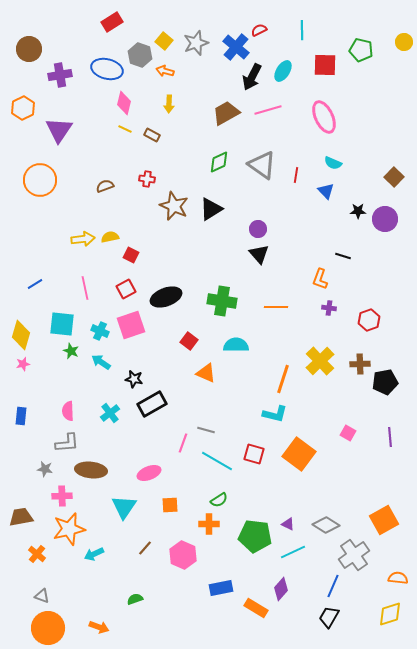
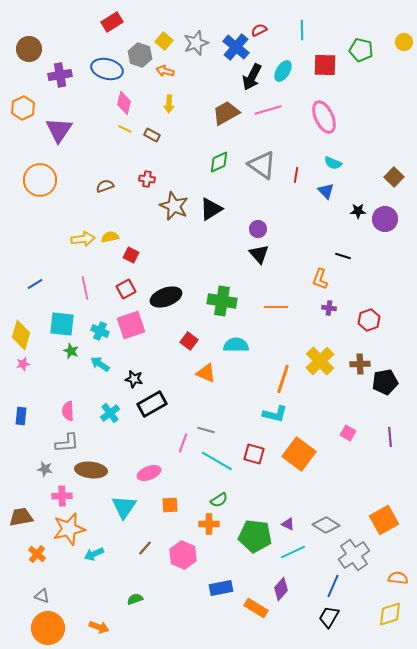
cyan arrow at (101, 362): moved 1 px left, 2 px down
